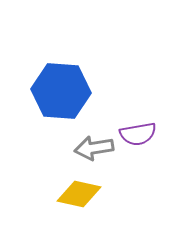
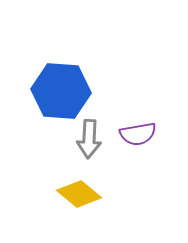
gray arrow: moved 5 px left, 9 px up; rotated 78 degrees counterclockwise
yellow diamond: rotated 27 degrees clockwise
